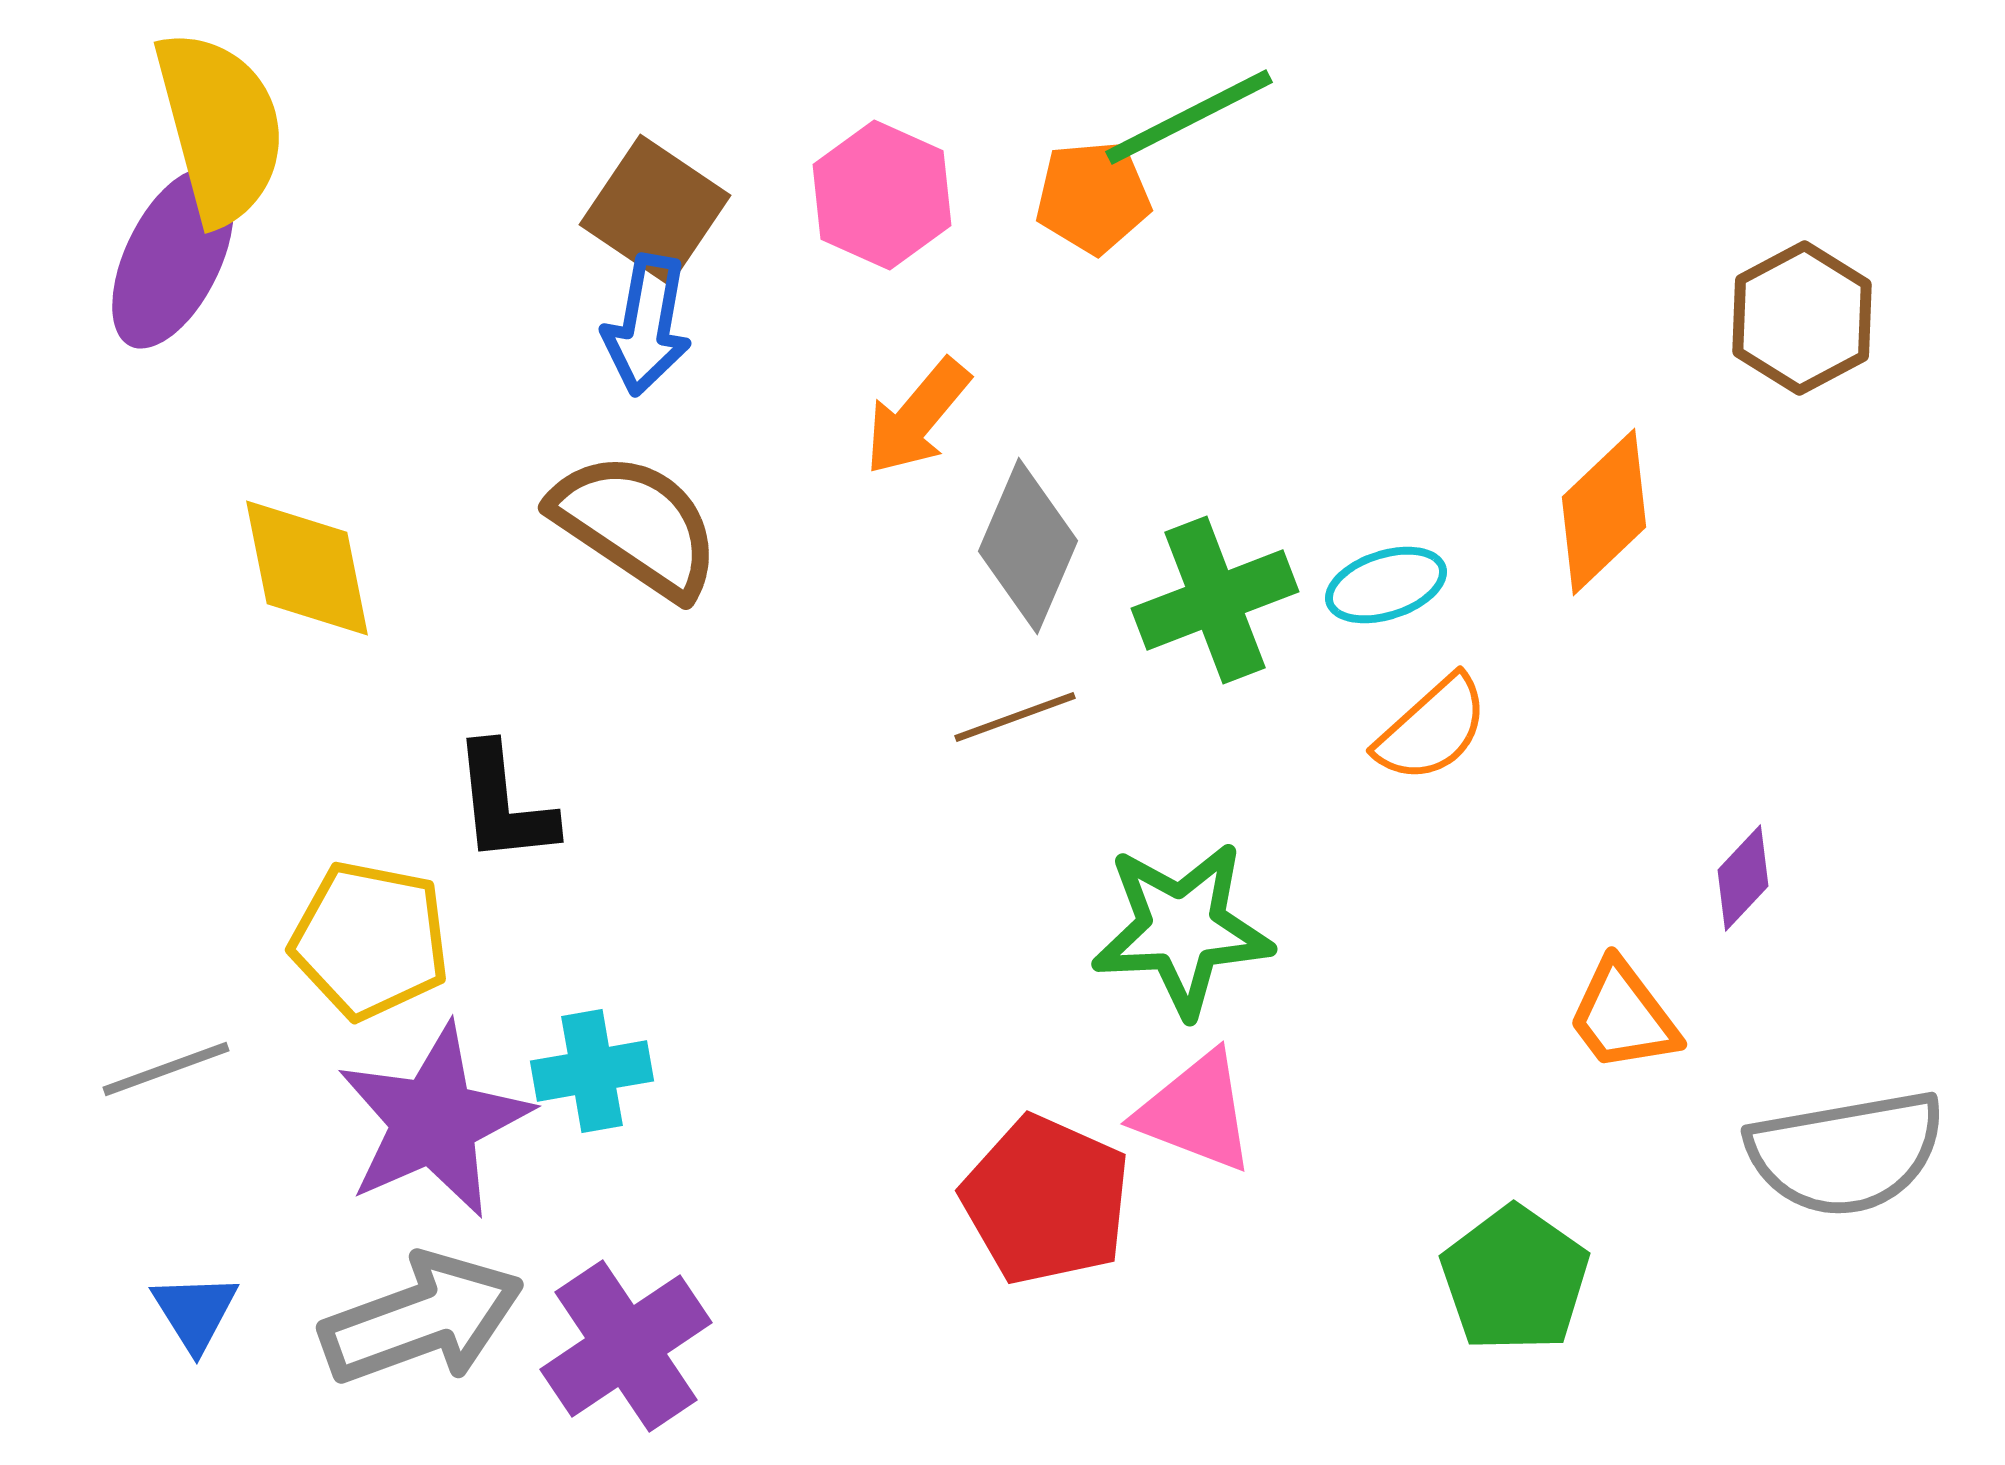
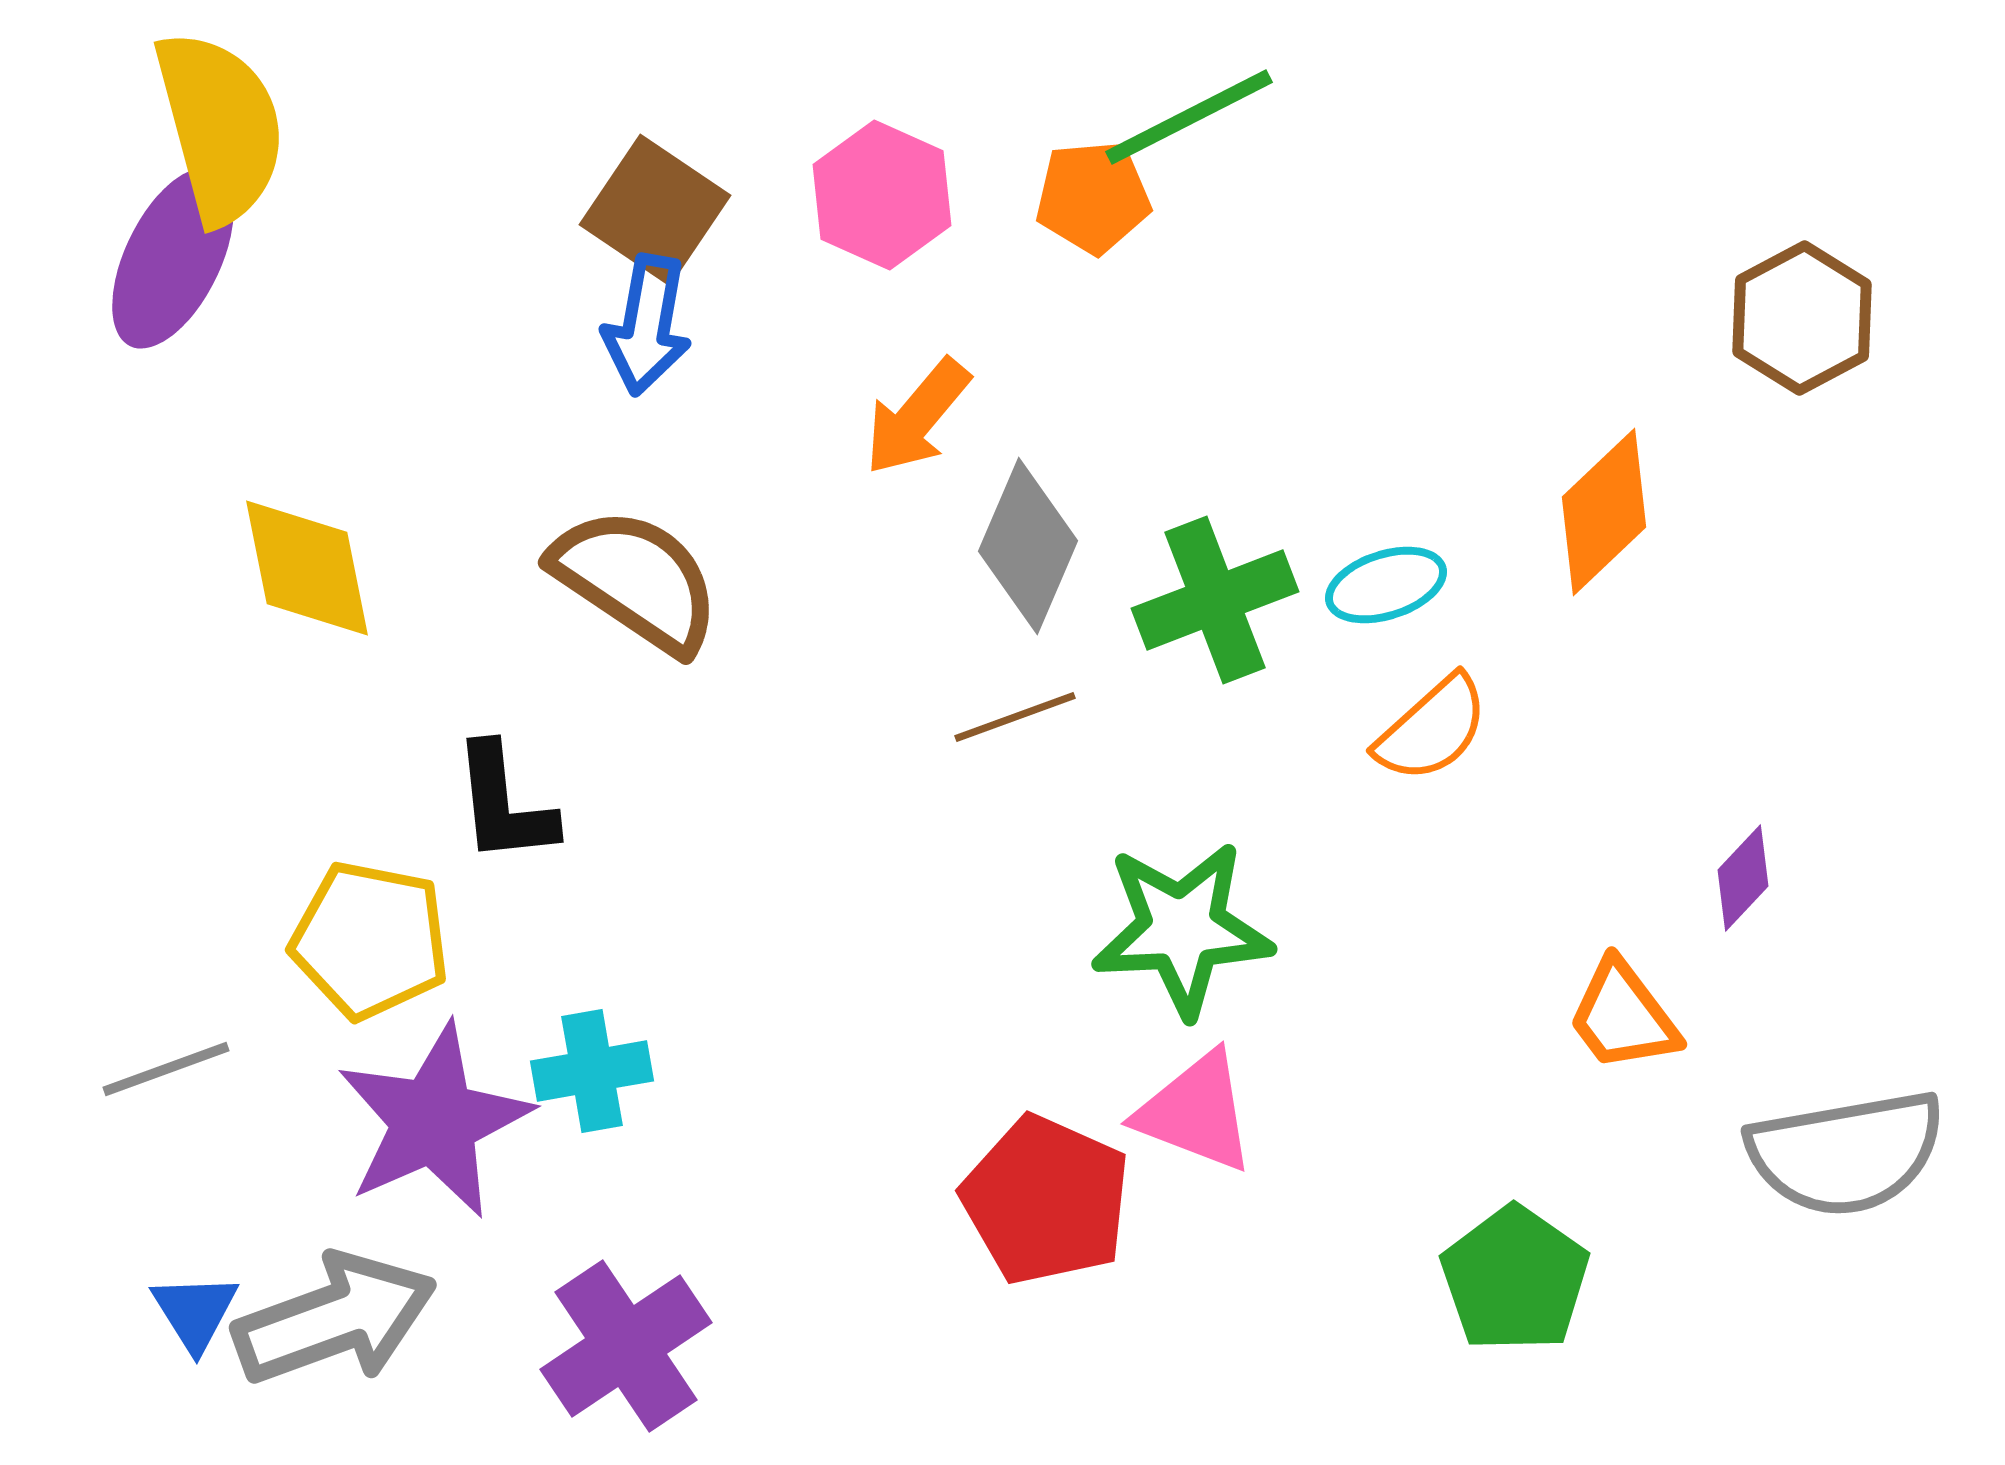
brown semicircle: moved 55 px down
gray arrow: moved 87 px left
